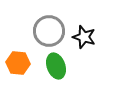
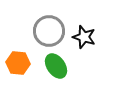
green ellipse: rotated 15 degrees counterclockwise
